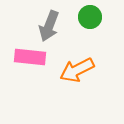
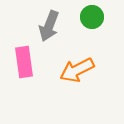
green circle: moved 2 px right
pink rectangle: moved 6 px left, 5 px down; rotated 76 degrees clockwise
